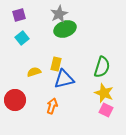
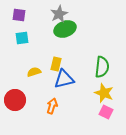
purple square: rotated 24 degrees clockwise
cyan square: rotated 32 degrees clockwise
green semicircle: rotated 10 degrees counterclockwise
pink square: moved 2 px down
